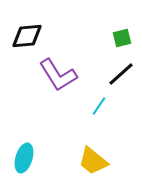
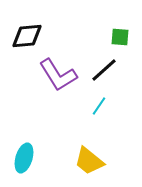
green square: moved 2 px left, 1 px up; rotated 18 degrees clockwise
black line: moved 17 px left, 4 px up
yellow trapezoid: moved 4 px left
